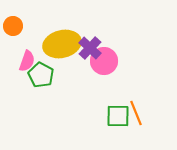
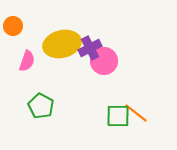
purple cross: rotated 20 degrees clockwise
green pentagon: moved 31 px down
orange line: rotated 30 degrees counterclockwise
